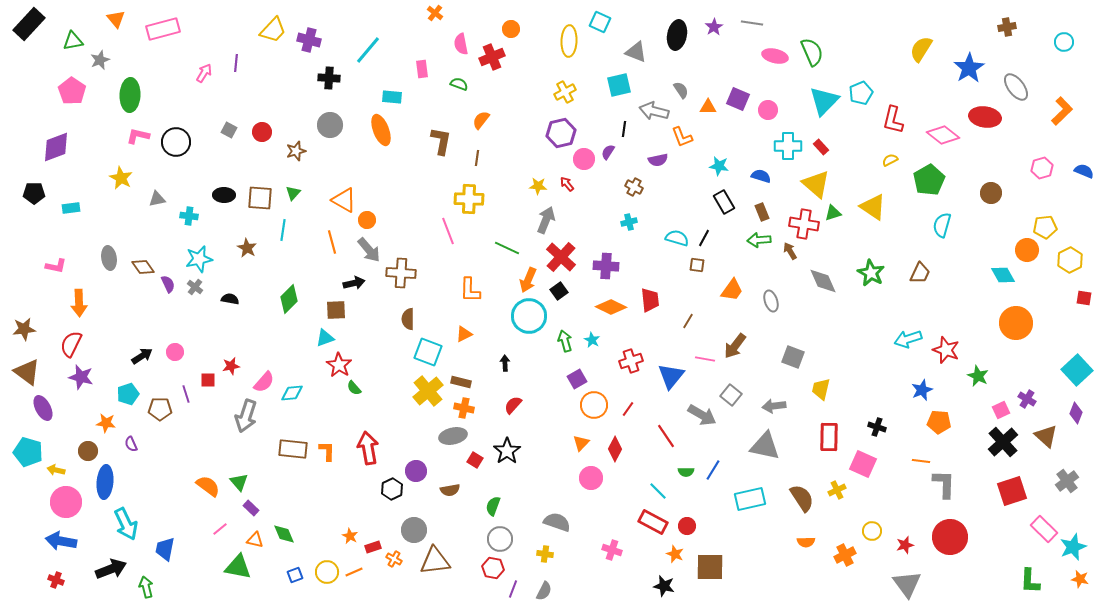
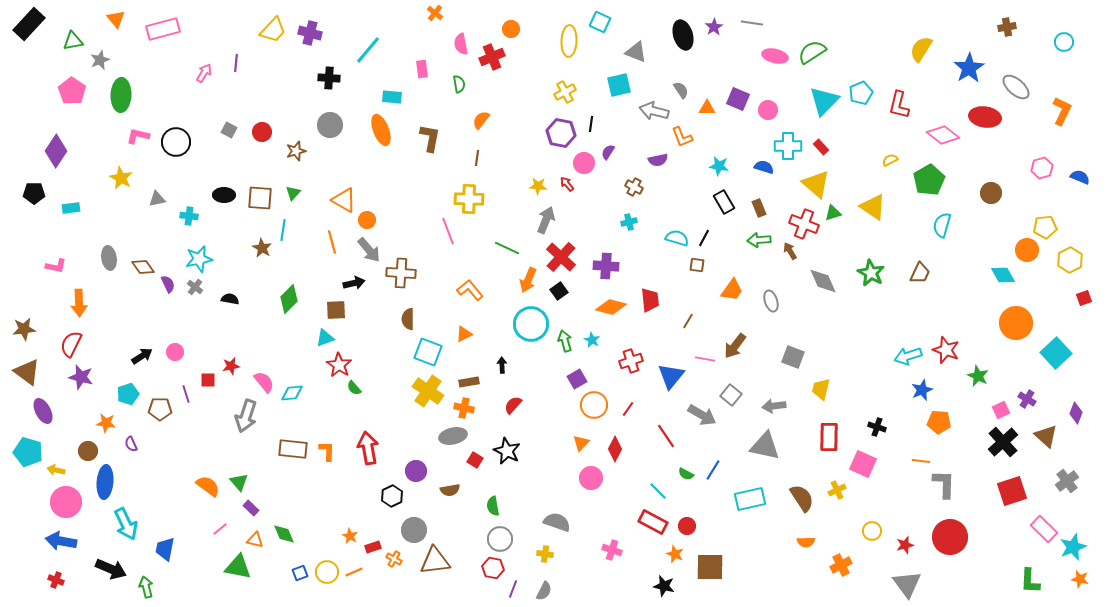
black ellipse at (677, 35): moved 6 px right; rotated 28 degrees counterclockwise
purple cross at (309, 40): moved 1 px right, 7 px up
green semicircle at (812, 52): rotated 100 degrees counterclockwise
green semicircle at (459, 84): rotated 60 degrees clockwise
gray ellipse at (1016, 87): rotated 12 degrees counterclockwise
green ellipse at (130, 95): moved 9 px left
orange triangle at (708, 107): moved 1 px left, 1 px down
orange L-shape at (1062, 111): rotated 20 degrees counterclockwise
red L-shape at (893, 120): moved 6 px right, 15 px up
black line at (624, 129): moved 33 px left, 5 px up
purple hexagon at (561, 133): rotated 24 degrees clockwise
brown L-shape at (441, 141): moved 11 px left, 3 px up
purple diamond at (56, 147): moved 4 px down; rotated 36 degrees counterclockwise
pink circle at (584, 159): moved 4 px down
blue semicircle at (1084, 171): moved 4 px left, 6 px down
blue semicircle at (761, 176): moved 3 px right, 9 px up
brown rectangle at (762, 212): moved 3 px left, 4 px up
red cross at (804, 224): rotated 12 degrees clockwise
brown star at (247, 248): moved 15 px right
orange L-shape at (470, 290): rotated 140 degrees clockwise
red square at (1084, 298): rotated 28 degrees counterclockwise
orange diamond at (611, 307): rotated 12 degrees counterclockwise
cyan circle at (529, 316): moved 2 px right, 8 px down
cyan arrow at (908, 339): moved 17 px down
black arrow at (505, 363): moved 3 px left, 2 px down
cyan square at (1077, 370): moved 21 px left, 17 px up
pink semicircle at (264, 382): rotated 80 degrees counterclockwise
brown rectangle at (461, 382): moved 8 px right; rotated 24 degrees counterclockwise
yellow cross at (428, 391): rotated 16 degrees counterclockwise
purple ellipse at (43, 408): moved 3 px down
black star at (507, 451): rotated 12 degrees counterclockwise
green semicircle at (686, 472): moved 2 px down; rotated 28 degrees clockwise
black hexagon at (392, 489): moved 7 px down
green semicircle at (493, 506): rotated 30 degrees counterclockwise
orange cross at (845, 555): moved 4 px left, 10 px down
black arrow at (111, 569): rotated 44 degrees clockwise
blue square at (295, 575): moved 5 px right, 2 px up
